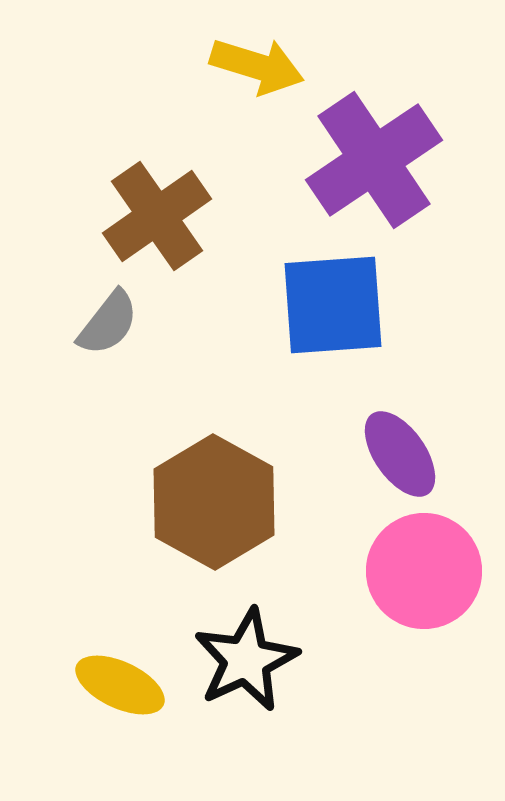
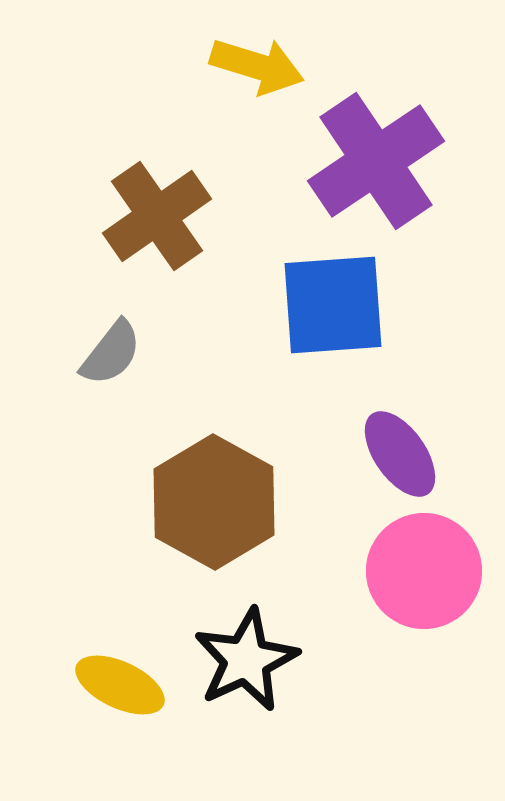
purple cross: moved 2 px right, 1 px down
gray semicircle: moved 3 px right, 30 px down
